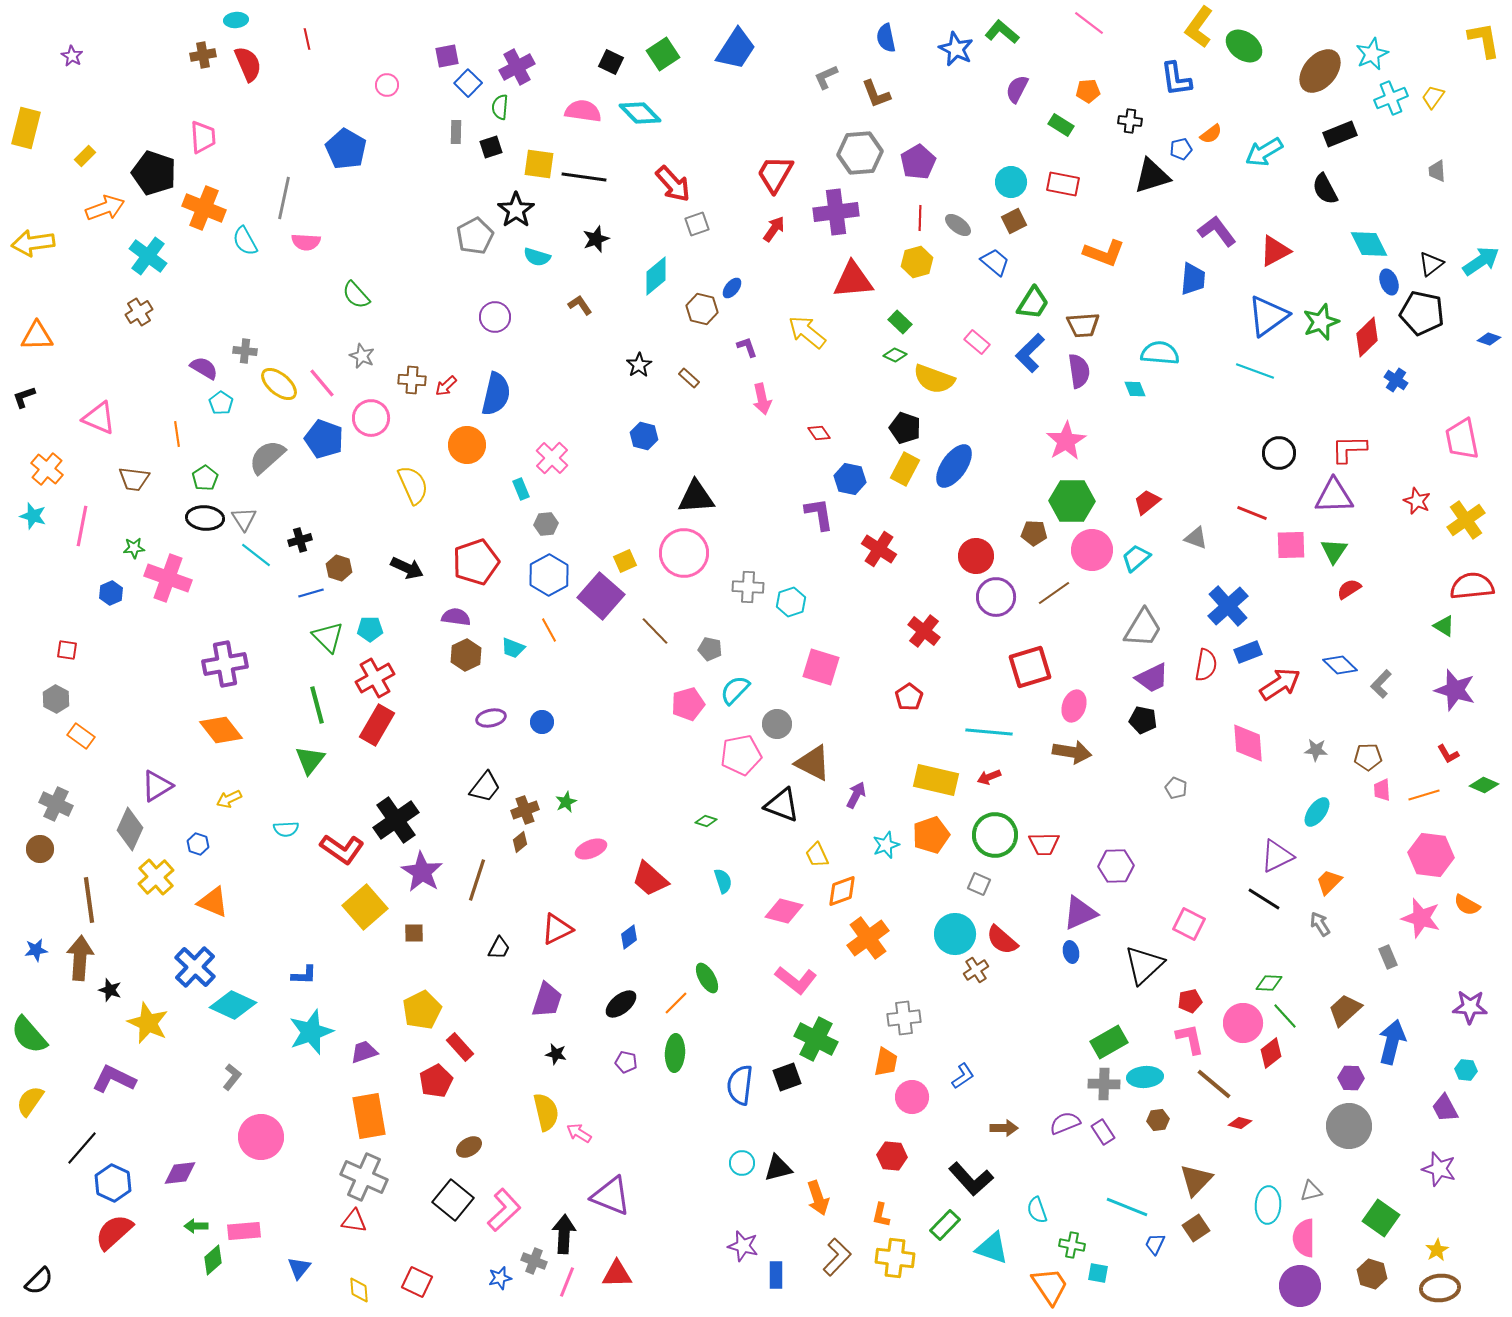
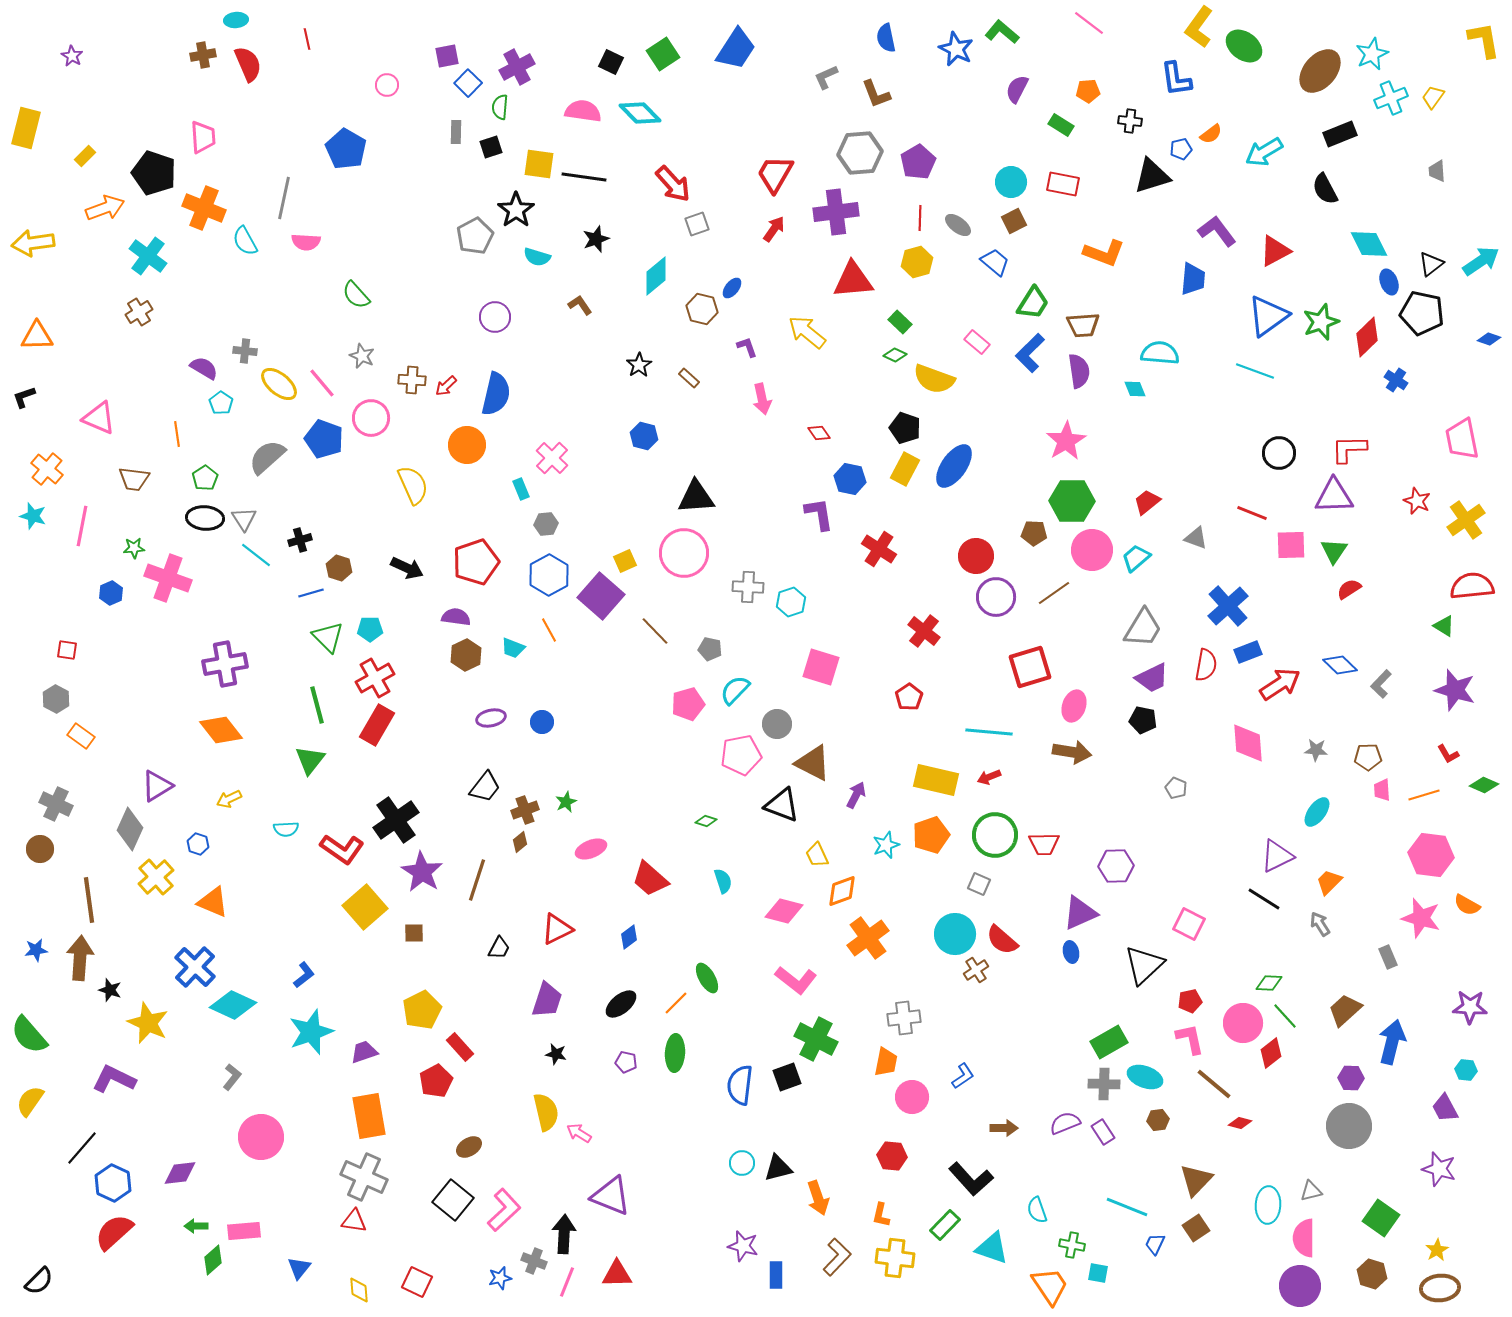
blue L-shape at (304, 975): rotated 40 degrees counterclockwise
cyan ellipse at (1145, 1077): rotated 24 degrees clockwise
